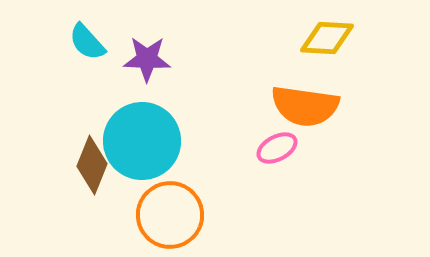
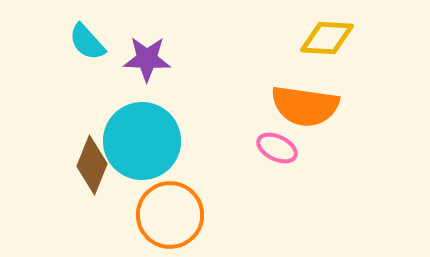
pink ellipse: rotated 54 degrees clockwise
